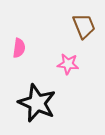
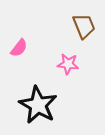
pink semicircle: rotated 30 degrees clockwise
black star: moved 1 px right, 2 px down; rotated 6 degrees clockwise
